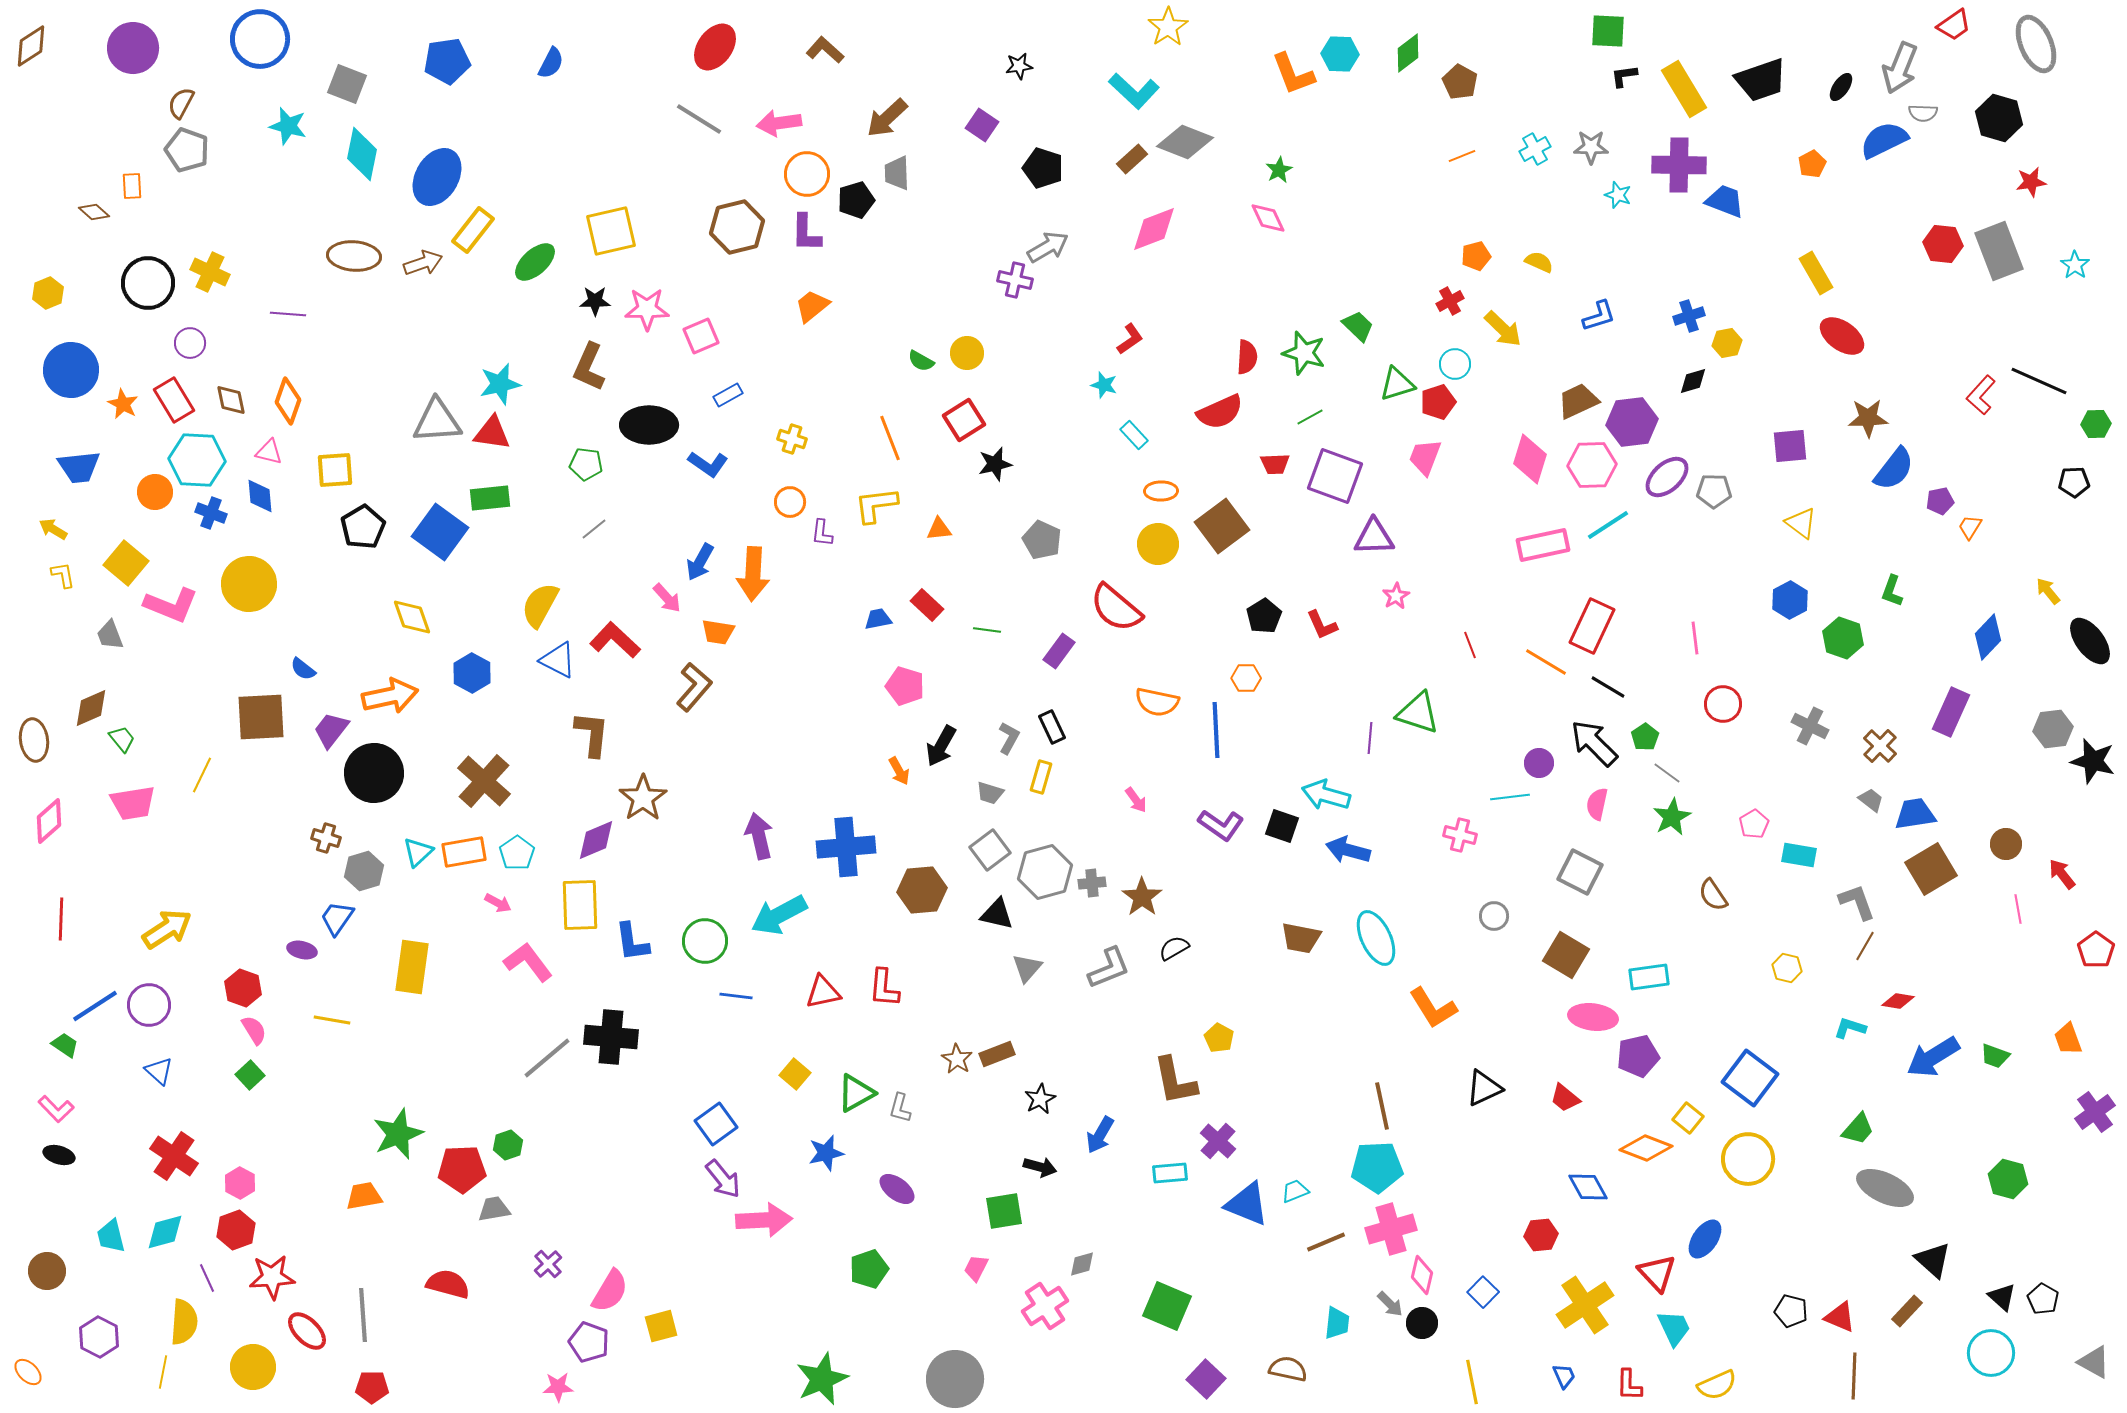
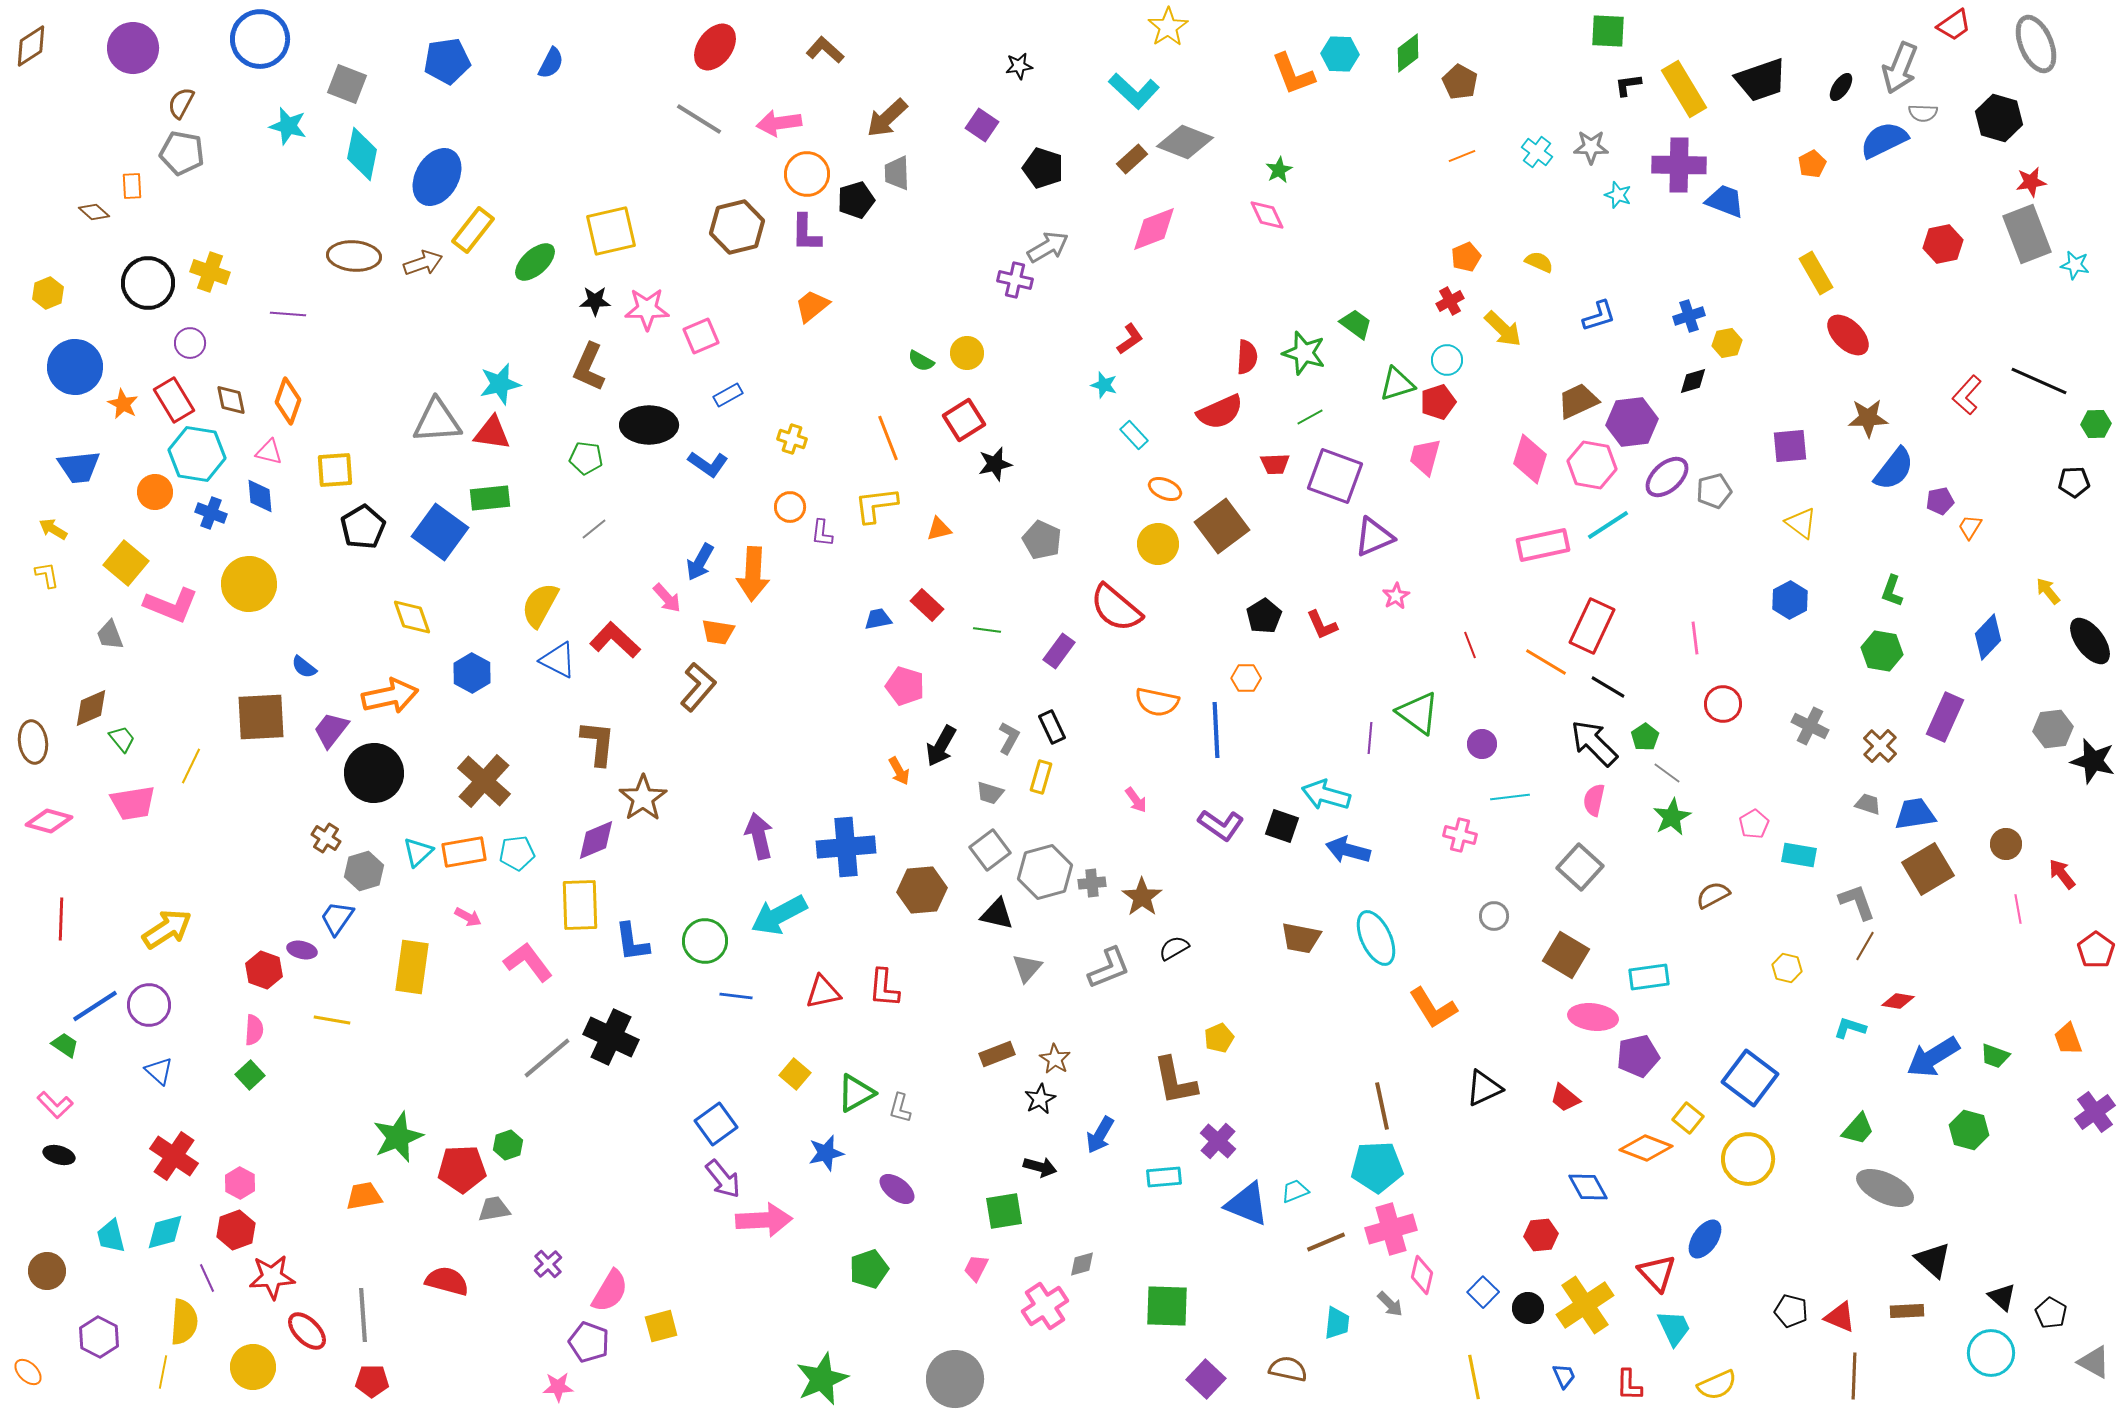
black L-shape at (1624, 76): moved 4 px right, 9 px down
cyan cross at (1535, 149): moved 2 px right, 3 px down; rotated 24 degrees counterclockwise
gray pentagon at (187, 150): moved 5 px left, 3 px down; rotated 9 degrees counterclockwise
pink diamond at (1268, 218): moved 1 px left, 3 px up
red hexagon at (1943, 244): rotated 18 degrees counterclockwise
gray rectangle at (1999, 251): moved 28 px right, 17 px up
orange pentagon at (1476, 256): moved 10 px left, 1 px down; rotated 8 degrees counterclockwise
cyan star at (2075, 265): rotated 24 degrees counterclockwise
yellow cross at (210, 272): rotated 6 degrees counterclockwise
green trapezoid at (1358, 326): moved 2 px left, 2 px up; rotated 8 degrees counterclockwise
red ellipse at (1842, 336): moved 6 px right, 1 px up; rotated 9 degrees clockwise
cyan circle at (1455, 364): moved 8 px left, 4 px up
blue circle at (71, 370): moved 4 px right, 3 px up
red L-shape at (1981, 395): moved 14 px left
orange line at (890, 438): moved 2 px left
pink trapezoid at (1425, 457): rotated 6 degrees counterclockwise
cyan hexagon at (197, 460): moved 6 px up; rotated 6 degrees clockwise
green pentagon at (586, 464): moved 6 px up
pink hexagon at (1592, 465): rotated 12 degrees clockwise
orange ellipse at (1161, 491): moved 4 px right, 2 px up; rotated 24 degrees clockwise
gray pentagon at (1714, 491): rotated 16 degrees counterclockwise
orange circle at (790, 502): moved 5 px down
orange triangle at (939, 529): rotated 8 degrees counterclockwise
purple triangle at (1374, 537): rotated 21 degrees counterclockwise
yellow L-shape at (63, 575): moved 16 px left
green hexagon at (1843, 638): moved 39 px right, 13 px down; rotated 9 degrees counterclockwise
blue semicircle at (303, 669): moved 1 px right, 2 px up
brown L-shape at (694, 687): moved 4 px right
purple rectangle at (1951, 712): moved 6 px left, 5 px down
green triangle at (1418, 713): rotated 18 degrees clockwise
brown L-shape at (592, 734): moved 6 px right, 9 px down
brown ellipse at (34, 740): moved 1 px left, 2 px down
purple circle at (1539, 763): moved 57 px left, 19 px up
yellow line at (202, 775): moved 11 px left, 9 px up
gray trapezoid at (1871, 800): moved 3 px left, 4 px down; rotated 20 degrees counterclockwise
pink semicircle at (1597, 804): moved 3 px left, 4 px up
pink diamond at (49, 821): rotated 57 degrees clockwise
brown cross at (326, 838): rotated 16 degrees clockwise
cyan pentagon at (517, 853): rotated 28 degrees clockwise
brown square at (1931, 869): moved 3 px left
gray square at (1580, 872): moved 5 px up; rotated 15 degrees clockwise
brown semicircle at (1713, 895): rotated 96 degrees clockwise
pink arrow at (498, 903): moved 30 px left, 14 px down
red hexagon at (243, 988): moved 21 px right, 18 px up
pink semicircle at (254, 1030): rotated 36 degrees clockwise
black cross at (611, 1037): rotated 20 degrees clockwise
yellow pentagon at (1219, 1038): rotated 20 degrees clockwise
brown star at (957, 1059): moved 98 px right
pink L-shape at (56, 1109): moved 1 px left, 4 px up
green star at (398, 1134): moved 3 px down
cyan rectangle at (1170, 1173): moved 6 px left, 4 px down
green hexagon at (2008, 1179): moved 39 px left, 49 px up
red semicircle at (448, 1284): moved 1 px left, 3 px up
black pentagon at (2043, 1299): moved 8 px right, 14 px down
green square at (1167, 1306): rotated 21 degrees counterclockwise
brown rectangle at (1907, 1311): rotated 44 degrees clockwise
black circle at (1422, 1323): moved 106 px right, 15 px up
yellow line at (1472, 1382): moved 2 px right, 5 px up
red pentagon at (372, 1387): moved 6 px up
